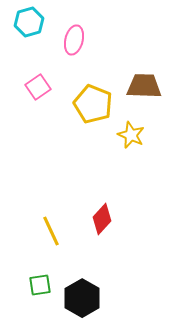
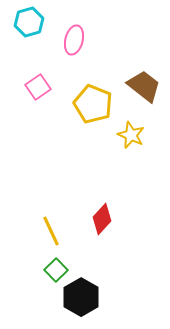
brown trapezoid: rotated 36 degrees clockwise
green square: moved 16 px right, 15 px up; rotated 35 degrees counterclockwise
black hexagon: moved 1 px left, 1 px up
